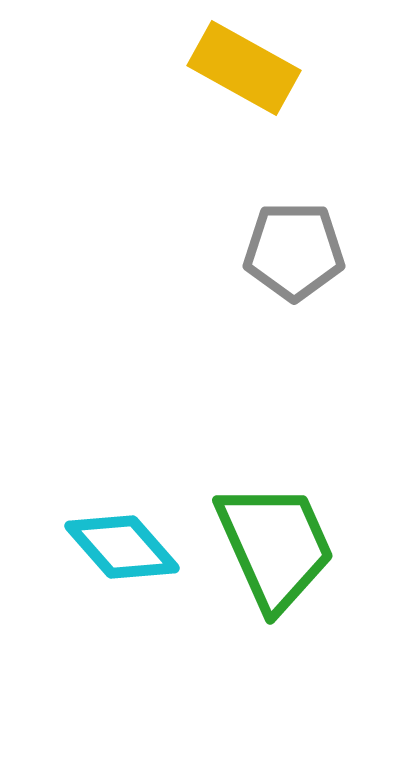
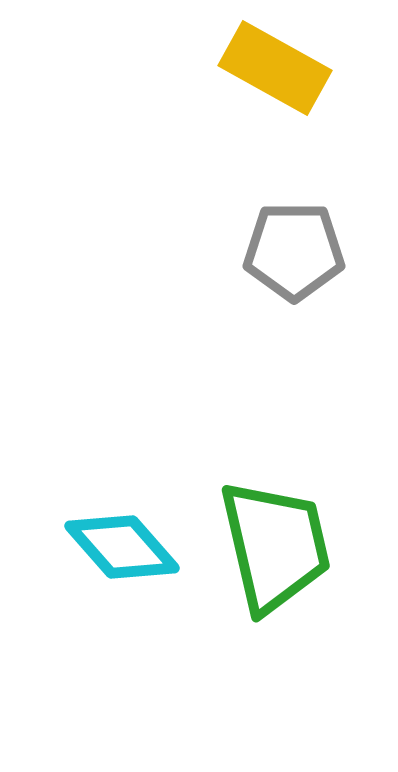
yellow rectangle: moved 31 px right
green trapezoid: rotated 11 degrees clockwise
